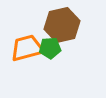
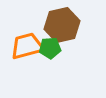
orange trapezoid: moved 2 px up
